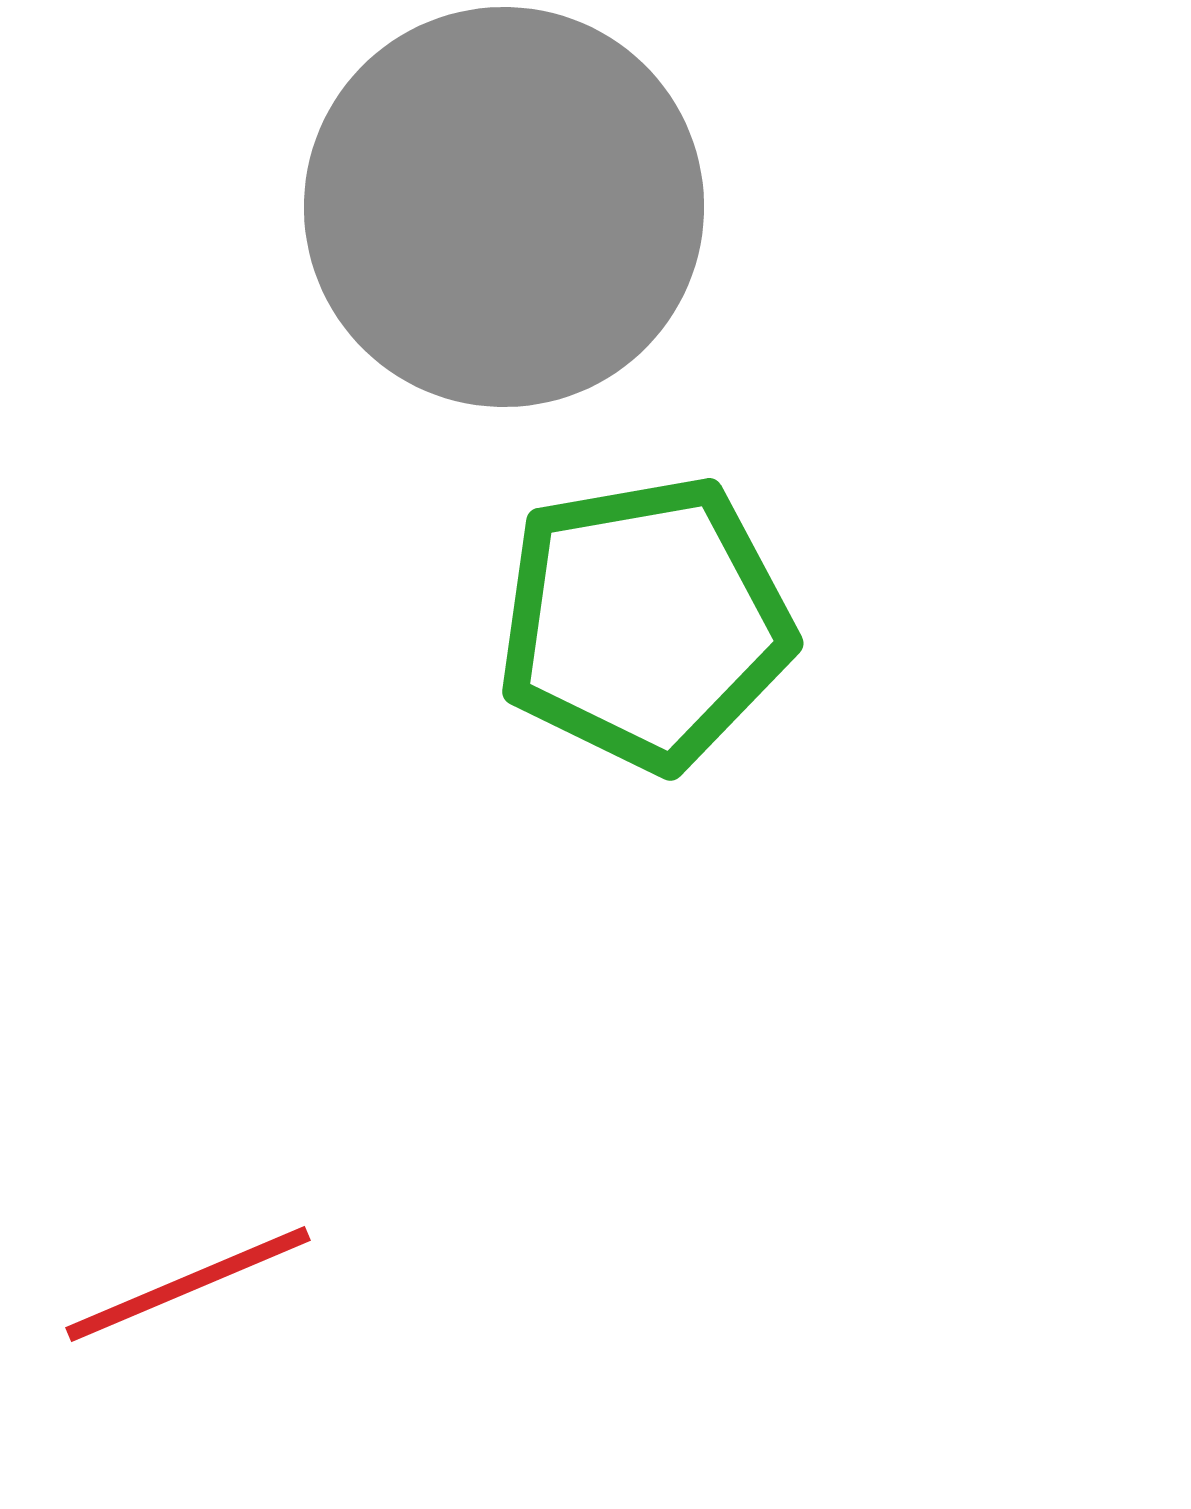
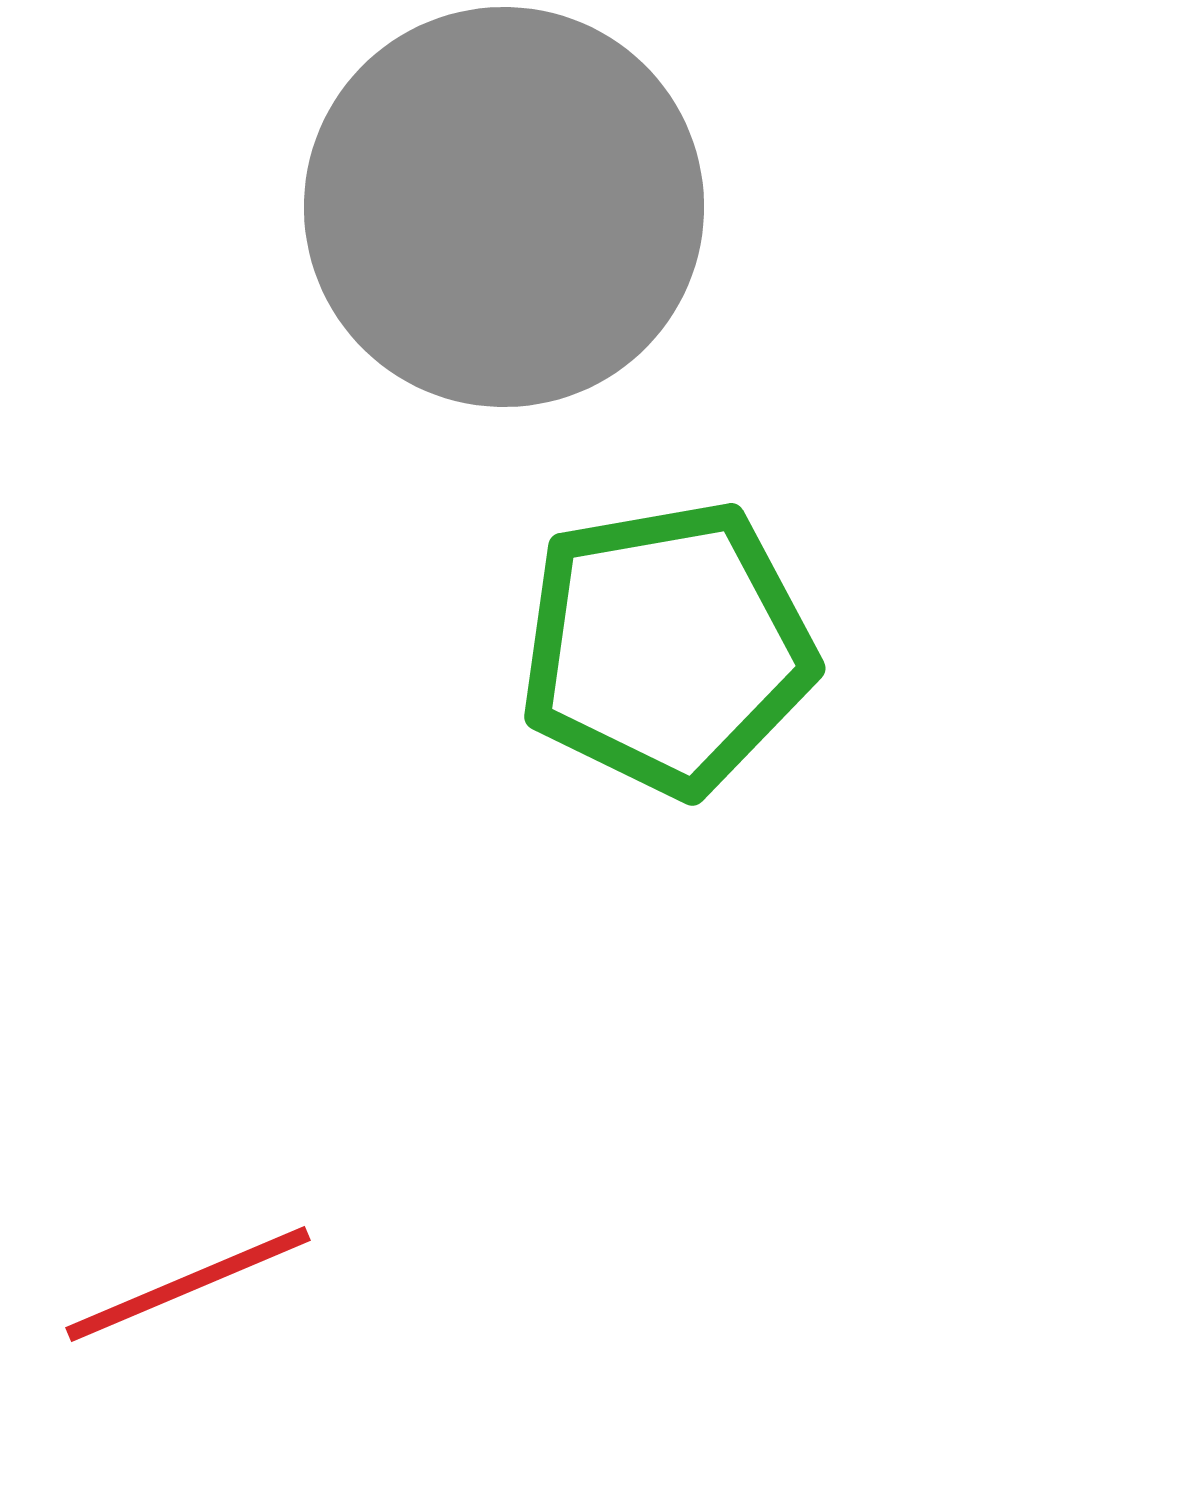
green pentagon: moved 22 px right, 25 px down
